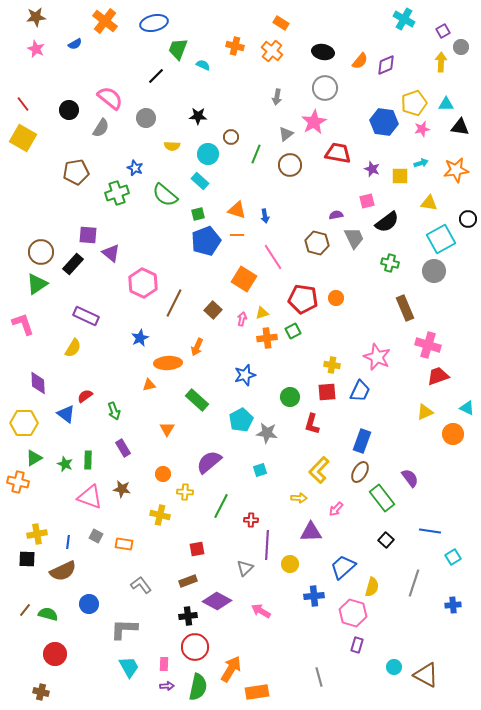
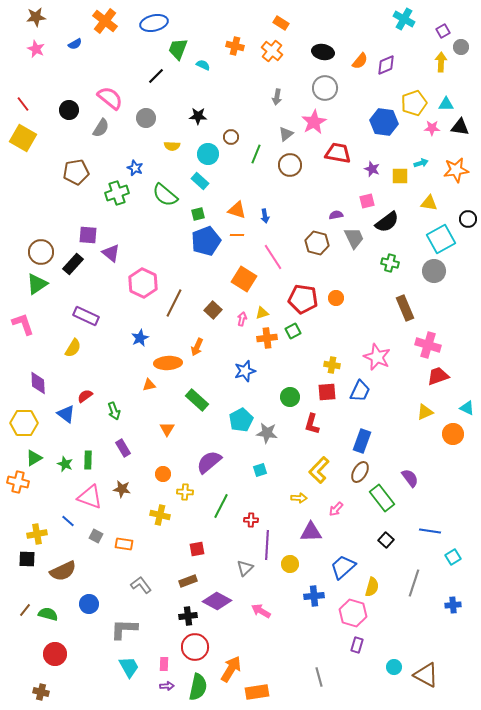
pink star at (422, 129): moved 10 px right, 1 px up; rotated 14 degrees clockwise
blue star at (245, 375): moved 4 px up
blue line at (68, 542): moved 21 px up; rotated 56 degrees counterclockwise
